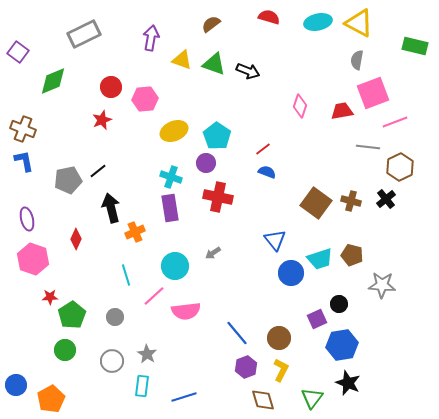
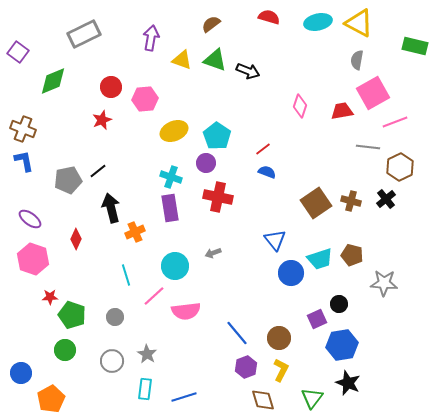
green triangle at (214, 64): moved 1 px right, 4 px up
pink square at (373, 93): rotated 8 degrees counterclockwise
brown square at (316, 203): rotated 20 degrees clockwise
purple ellipse at (27, 219): moved 3 px right; rotated 40 degrees counterclockwise
gray arrow at (213, 253): rotated 14 degrees clockwise
gray star at (382, 285): moved 2 px right, 2 px up
green pentagon at (72, 315): rotated 20 degrees counterclockwise
blue circle at (16, 385): moved 5 px right, 12 px up
cyan rectangle at (142, 386): moved 3 px right, 3 px down
